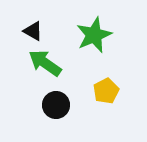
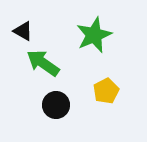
black triangle: moved 10 px left
green arrow: moved 2 px left
